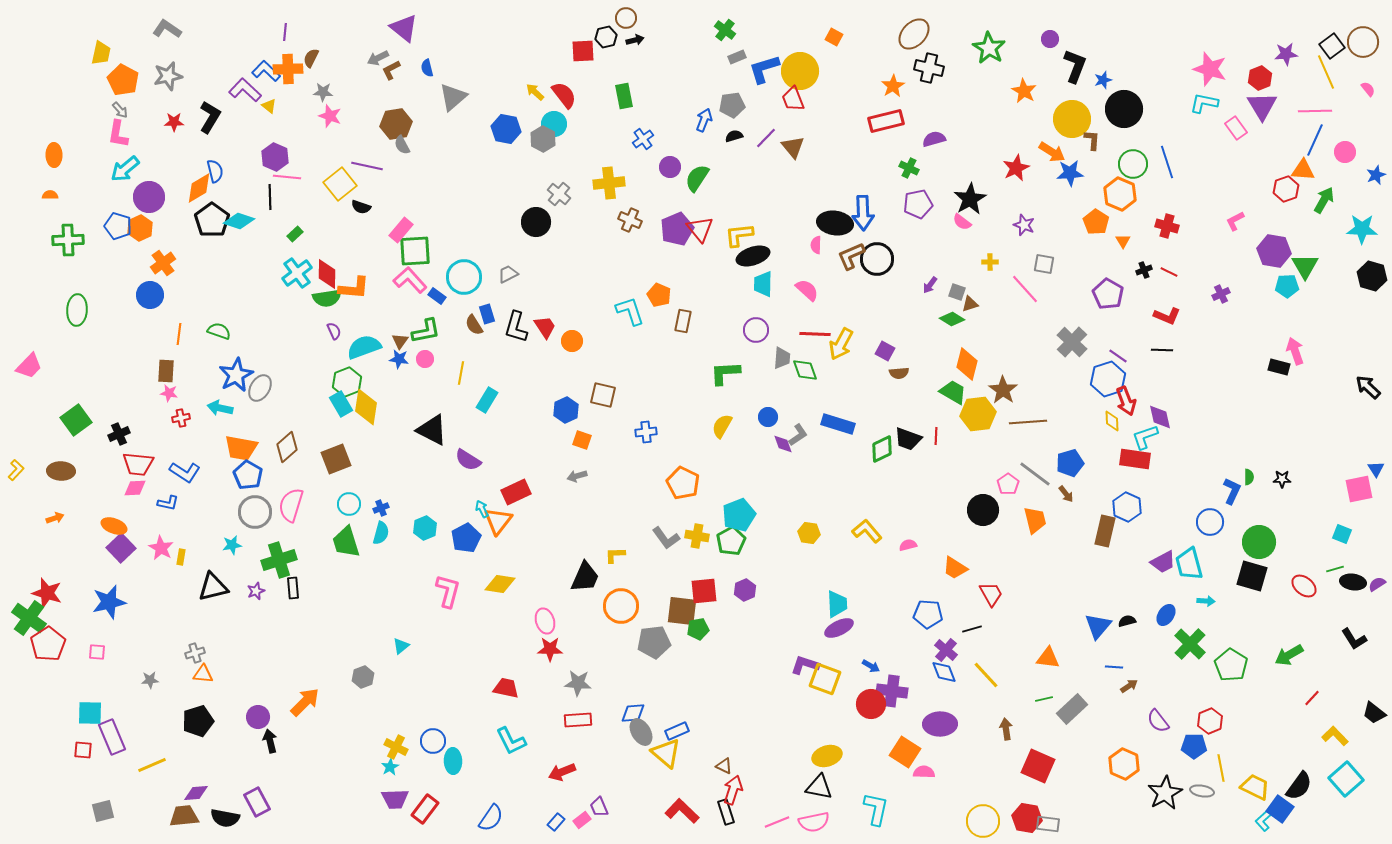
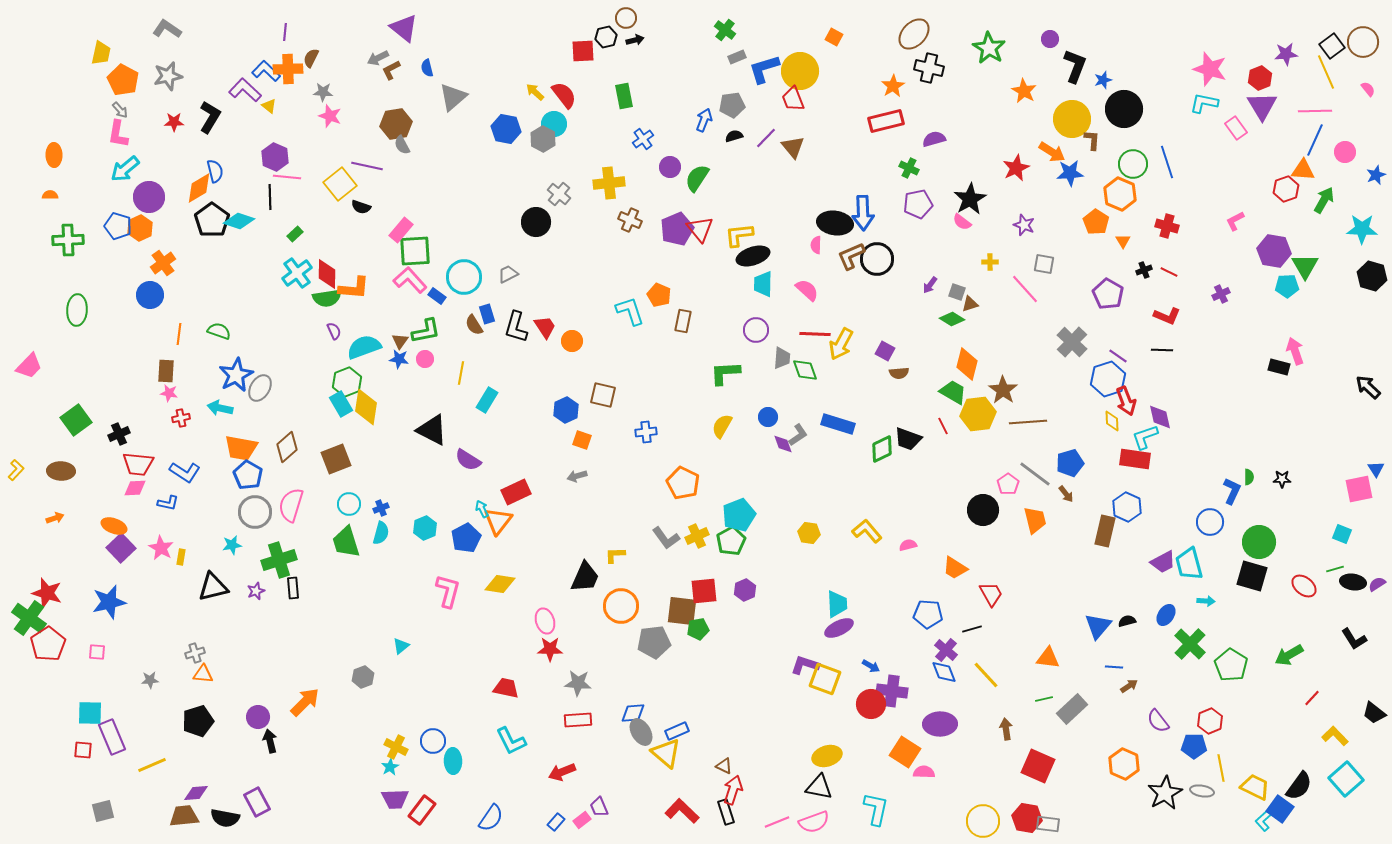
red line at (936, 436): moved 7 px right, 10 px up; rotated 30 degrees counterclockwise
yellow cross at (697, 536): rotated 35 degrees counterclockwise
red rectangle at (425, 809): moved 3 px left, 1 px down
pink semicircle at (814, 822): rotated 8 degrees counterclockwise
